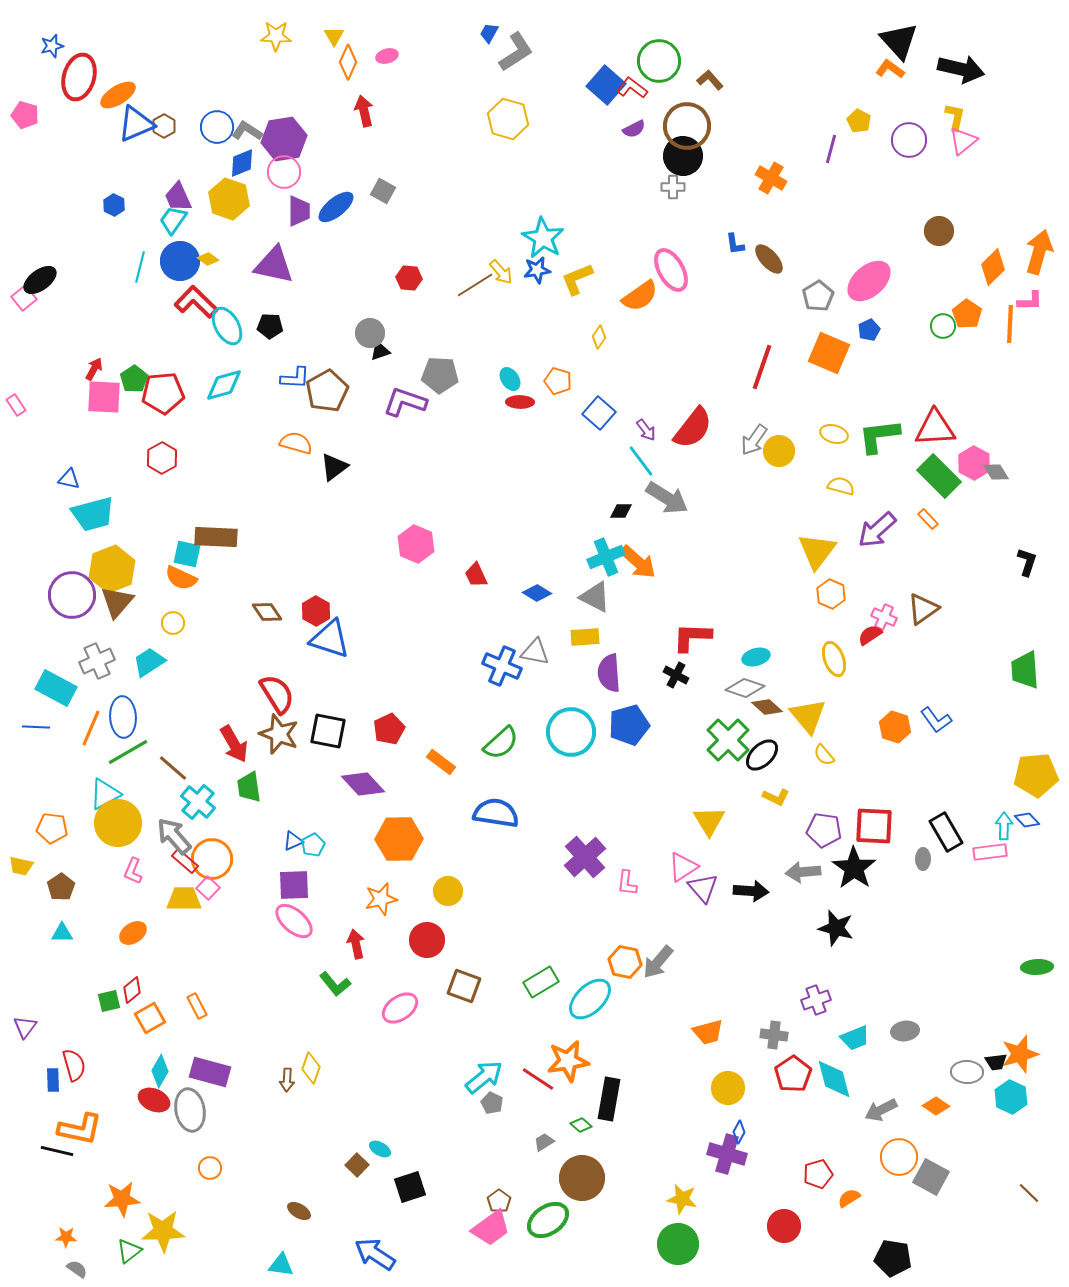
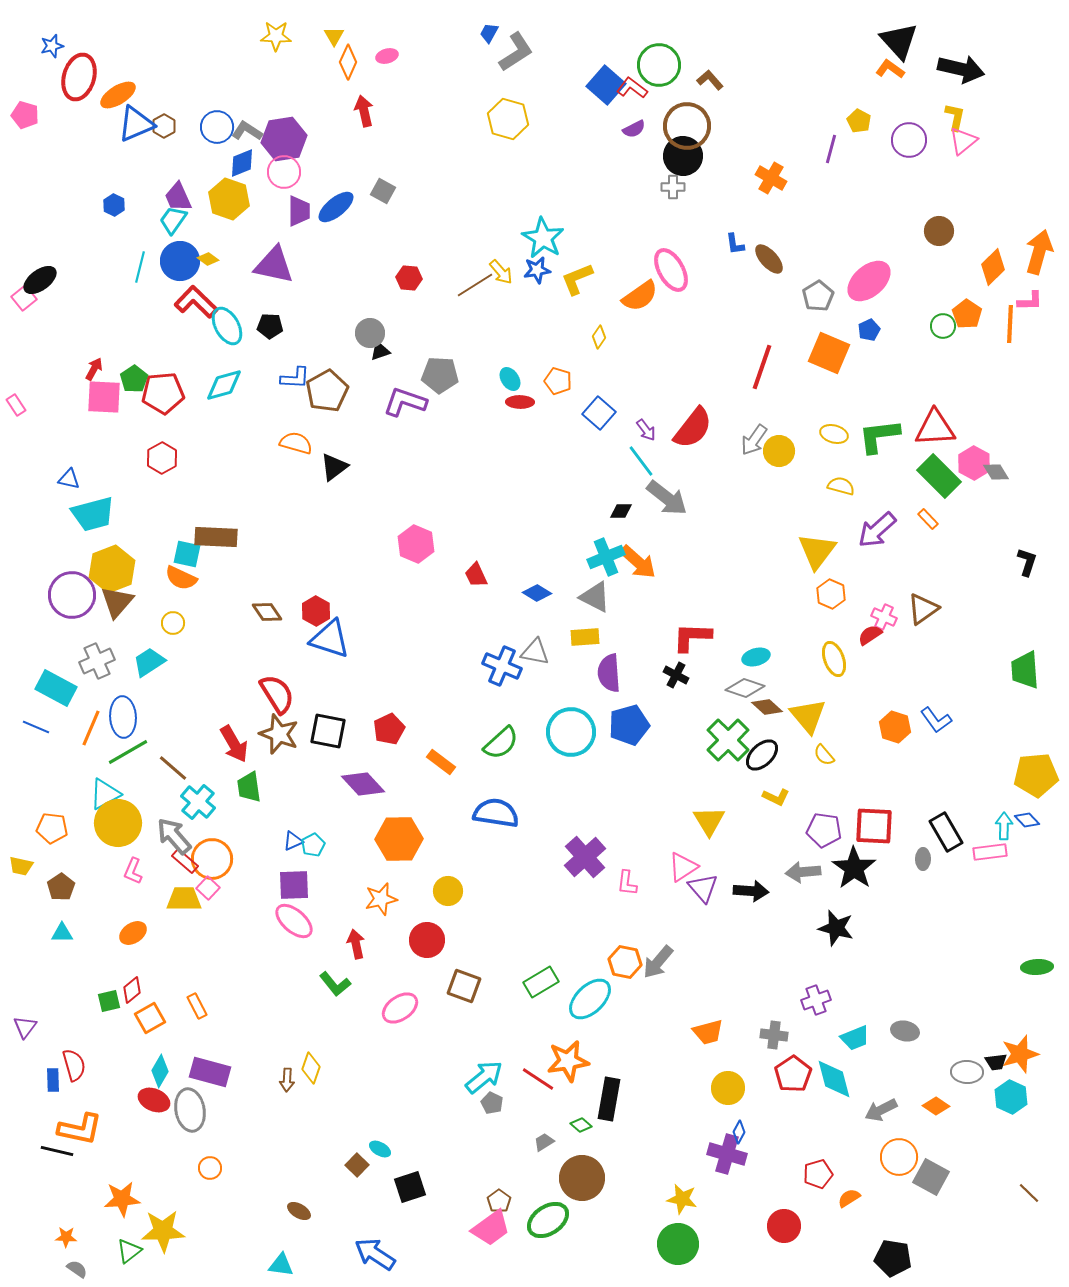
green circle at (659, 61): moved 4 px down
gray arrow at (667, 498): rotated 6 degrees clockwise
blue line at (36, 727): rotated 20 degrees clockwise
gray ellipse at (905, 1031): rotated 20 degrees clockwise
